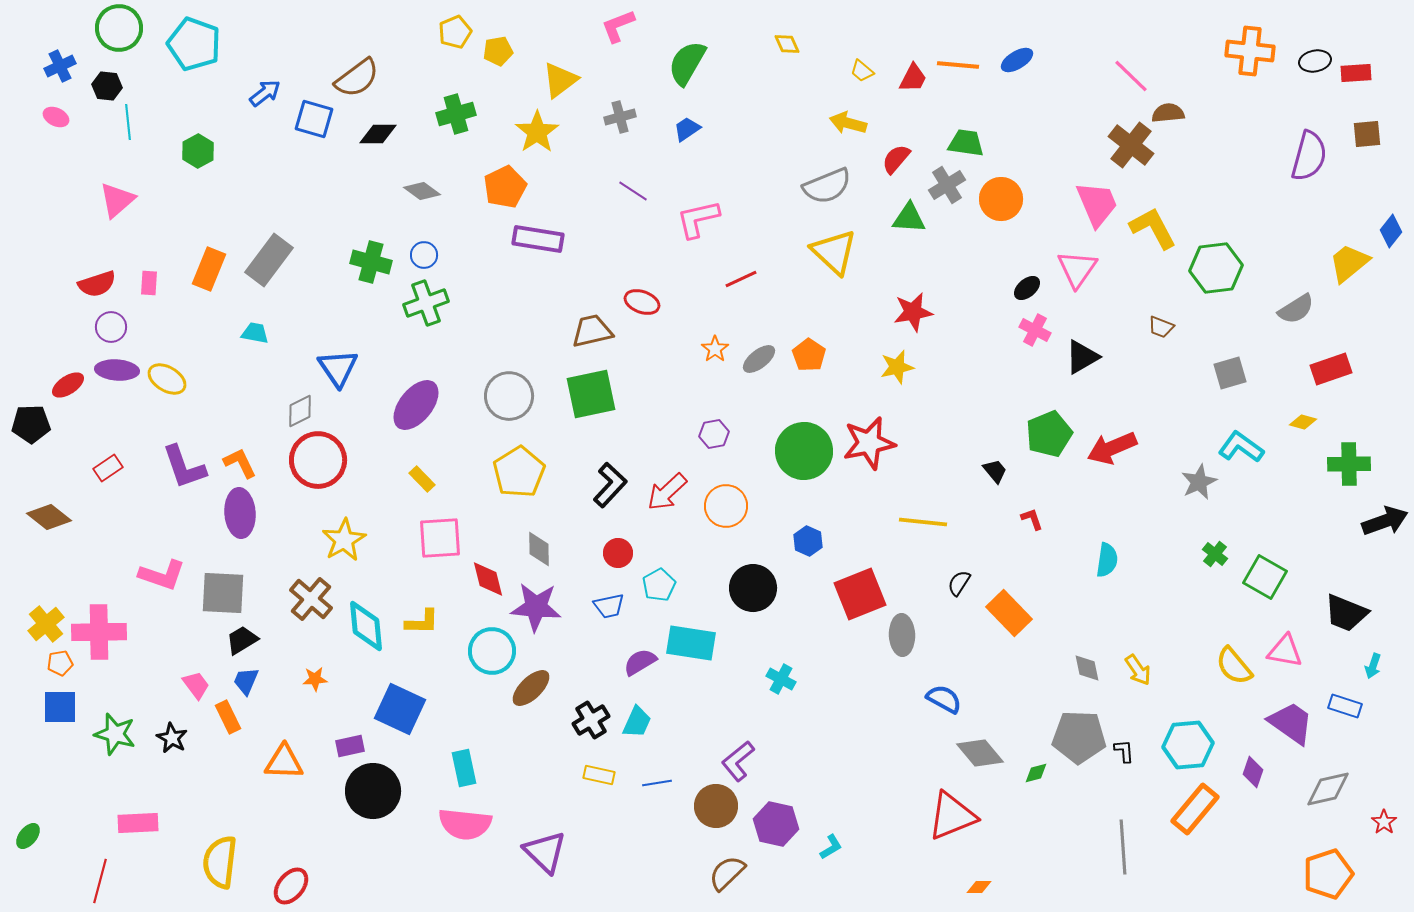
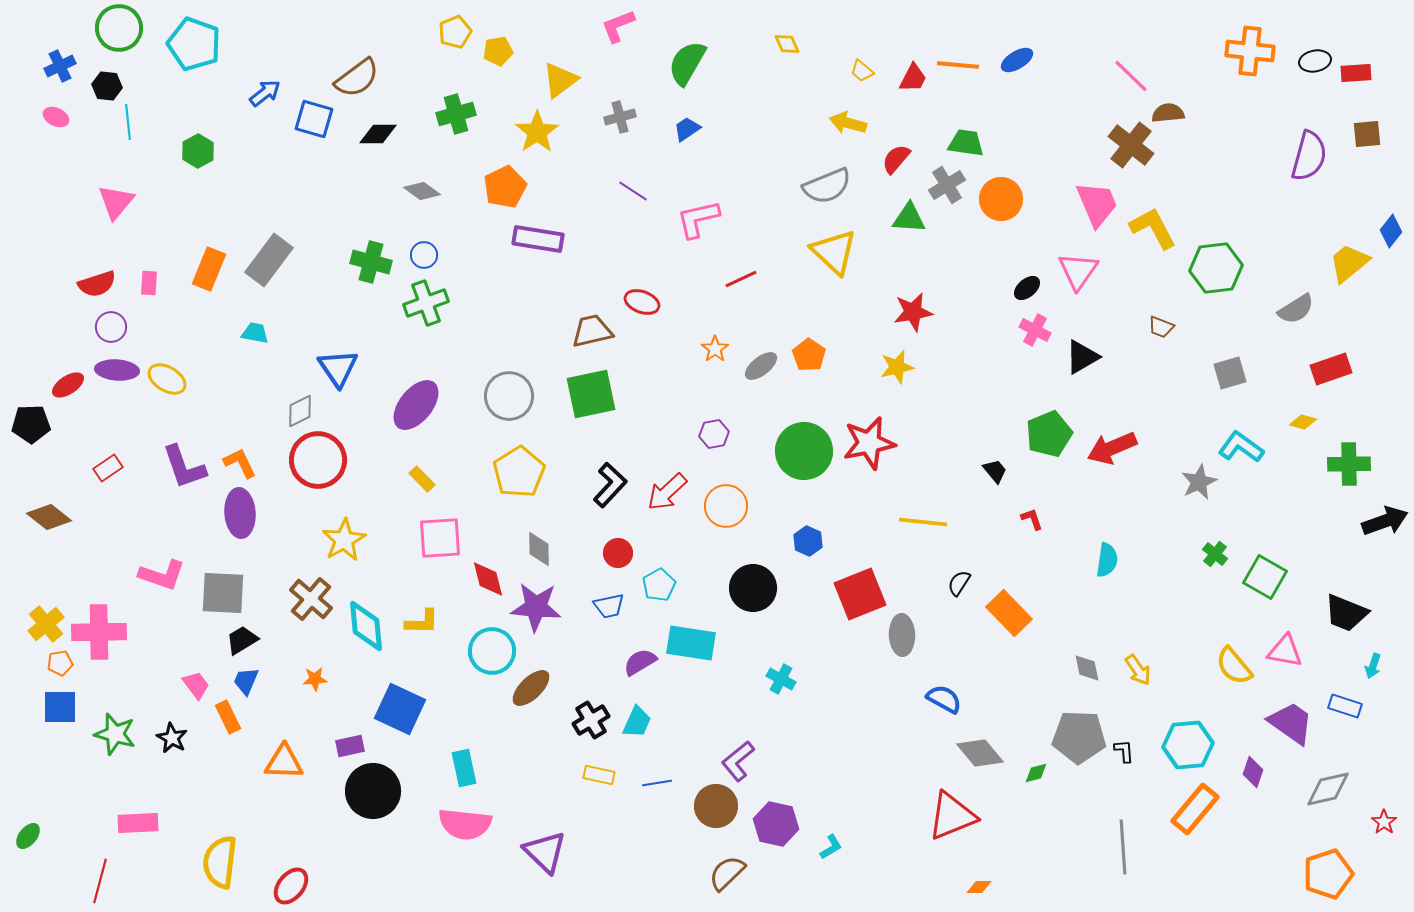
pink triangle at (117, 200): moved 1 px left, 2 px down; rotated 9 degrees counterclockwise
pink triangle at (1077, 269): moved 1 px right, 2 px down
gray ellipse at (759, 359): moved 2 px right, 7 px down
